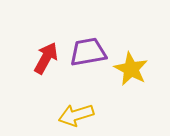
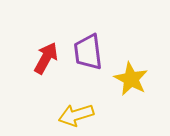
purple trapezoid: rotated 87 degrees counterclockwise
yellow star: moved 10 px down
